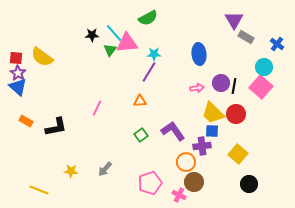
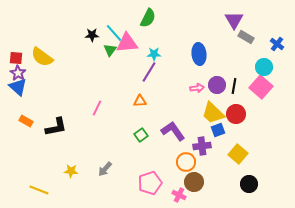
green semicircle: rotated 36 degrees counterclockwise
purple circle: moved 4 px left, 2 px down
blue square: moved 6 px right, 1 px up; rotated 24 degrees counterclockwise
